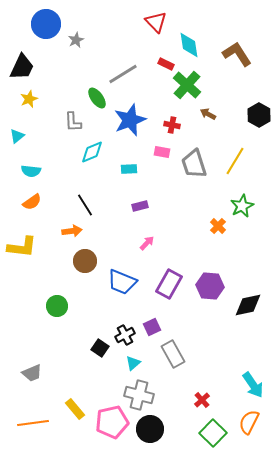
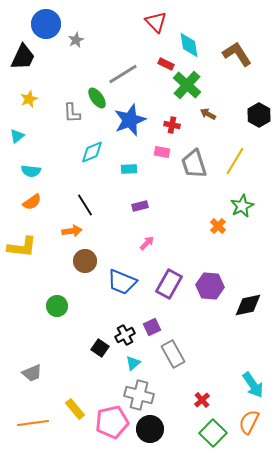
black trapezoid at (22, 67): moved 1 px right, 10 px up
gray L-shape at (73, 122): moved 1 px left, 9 px up
